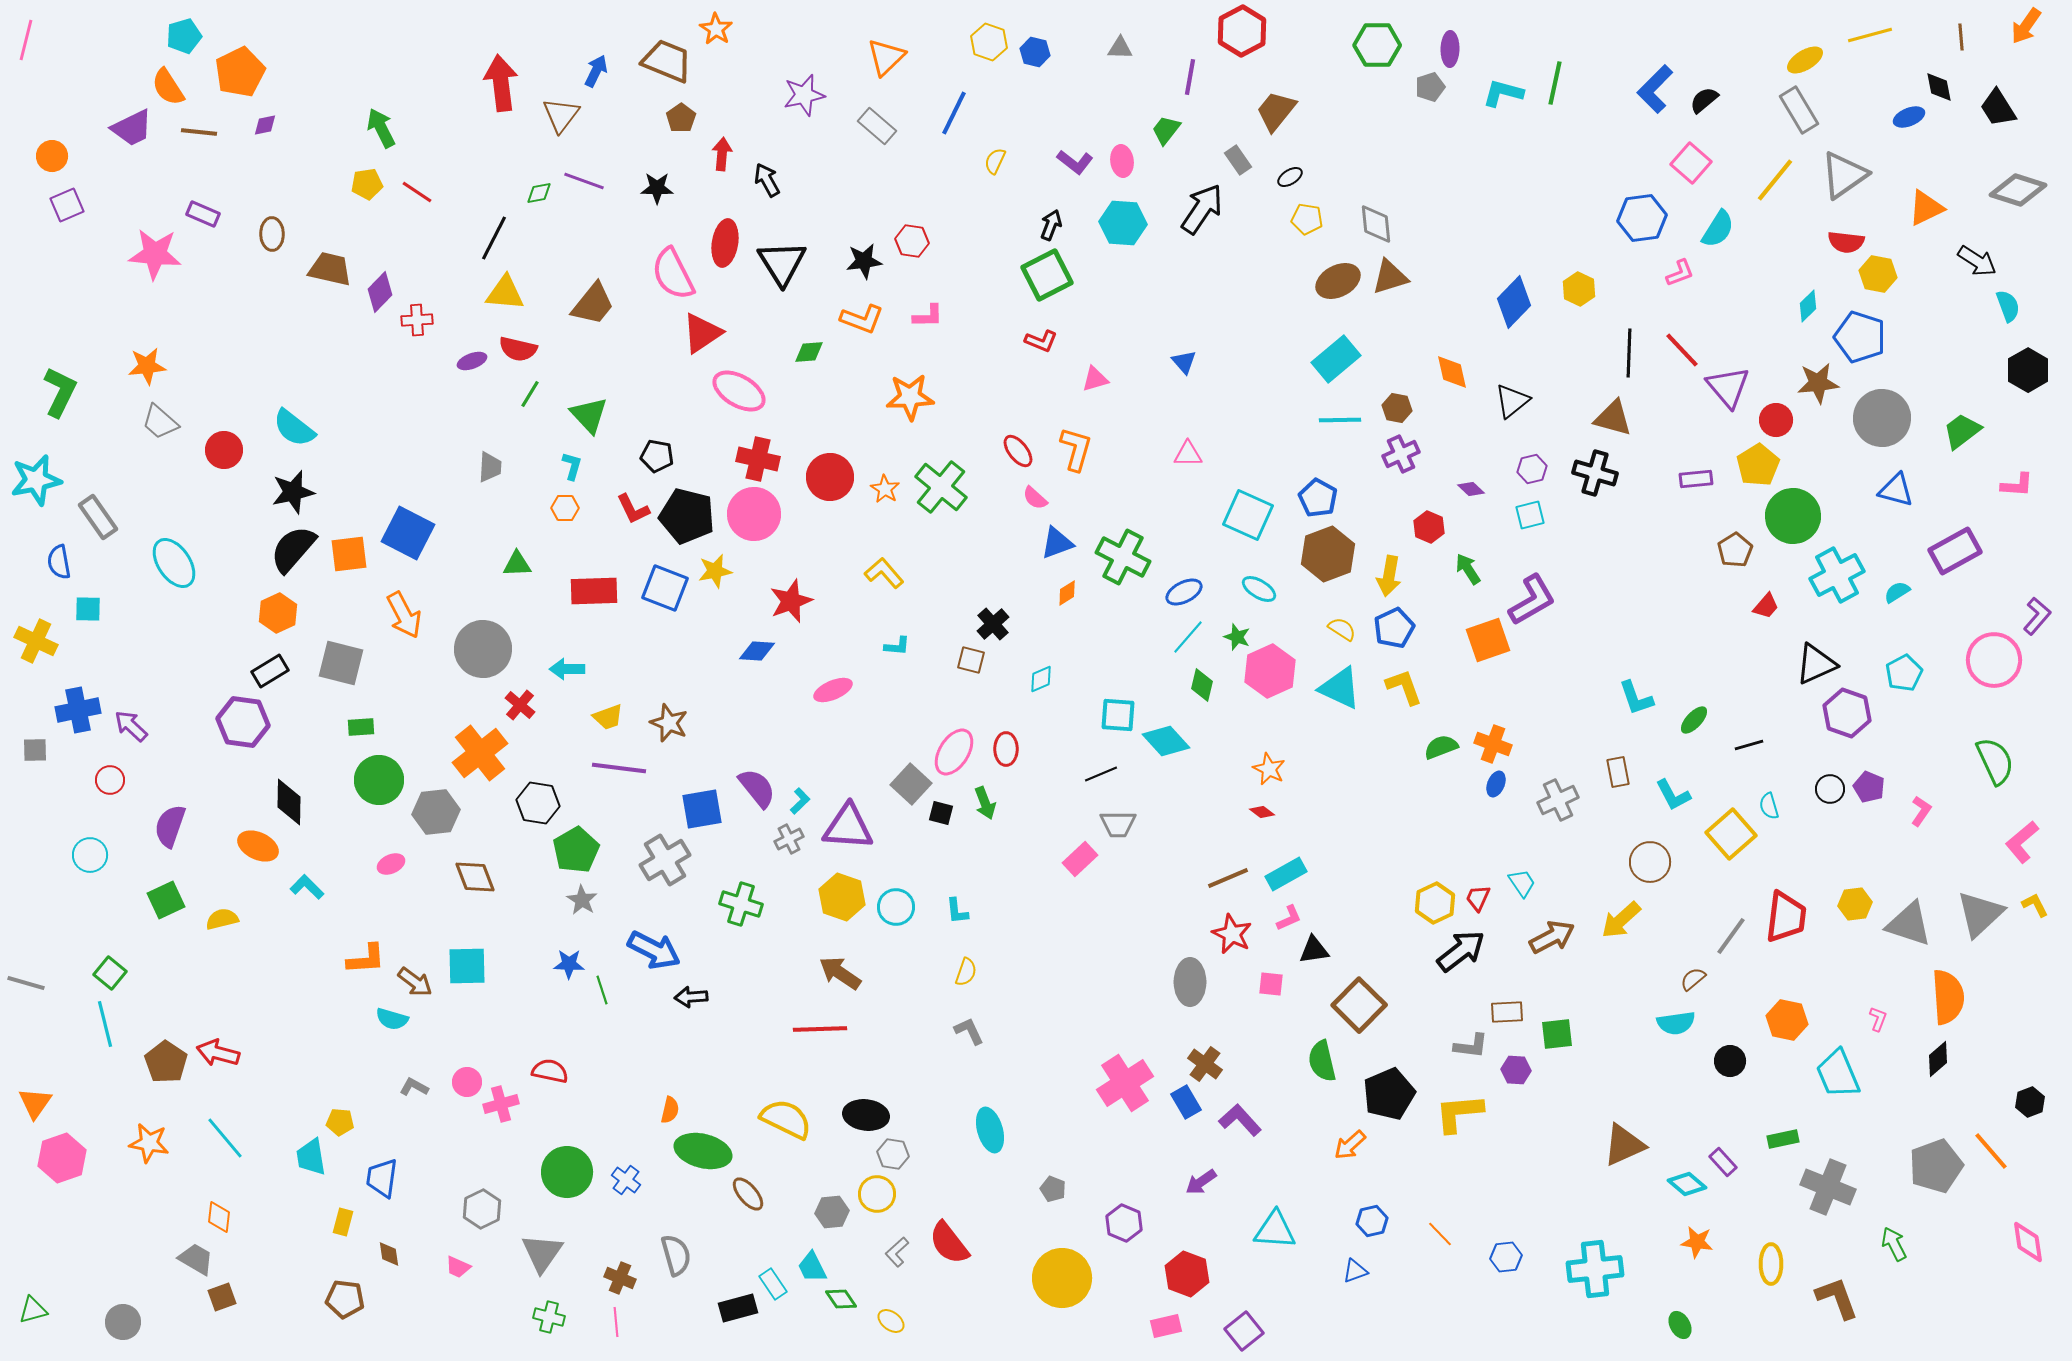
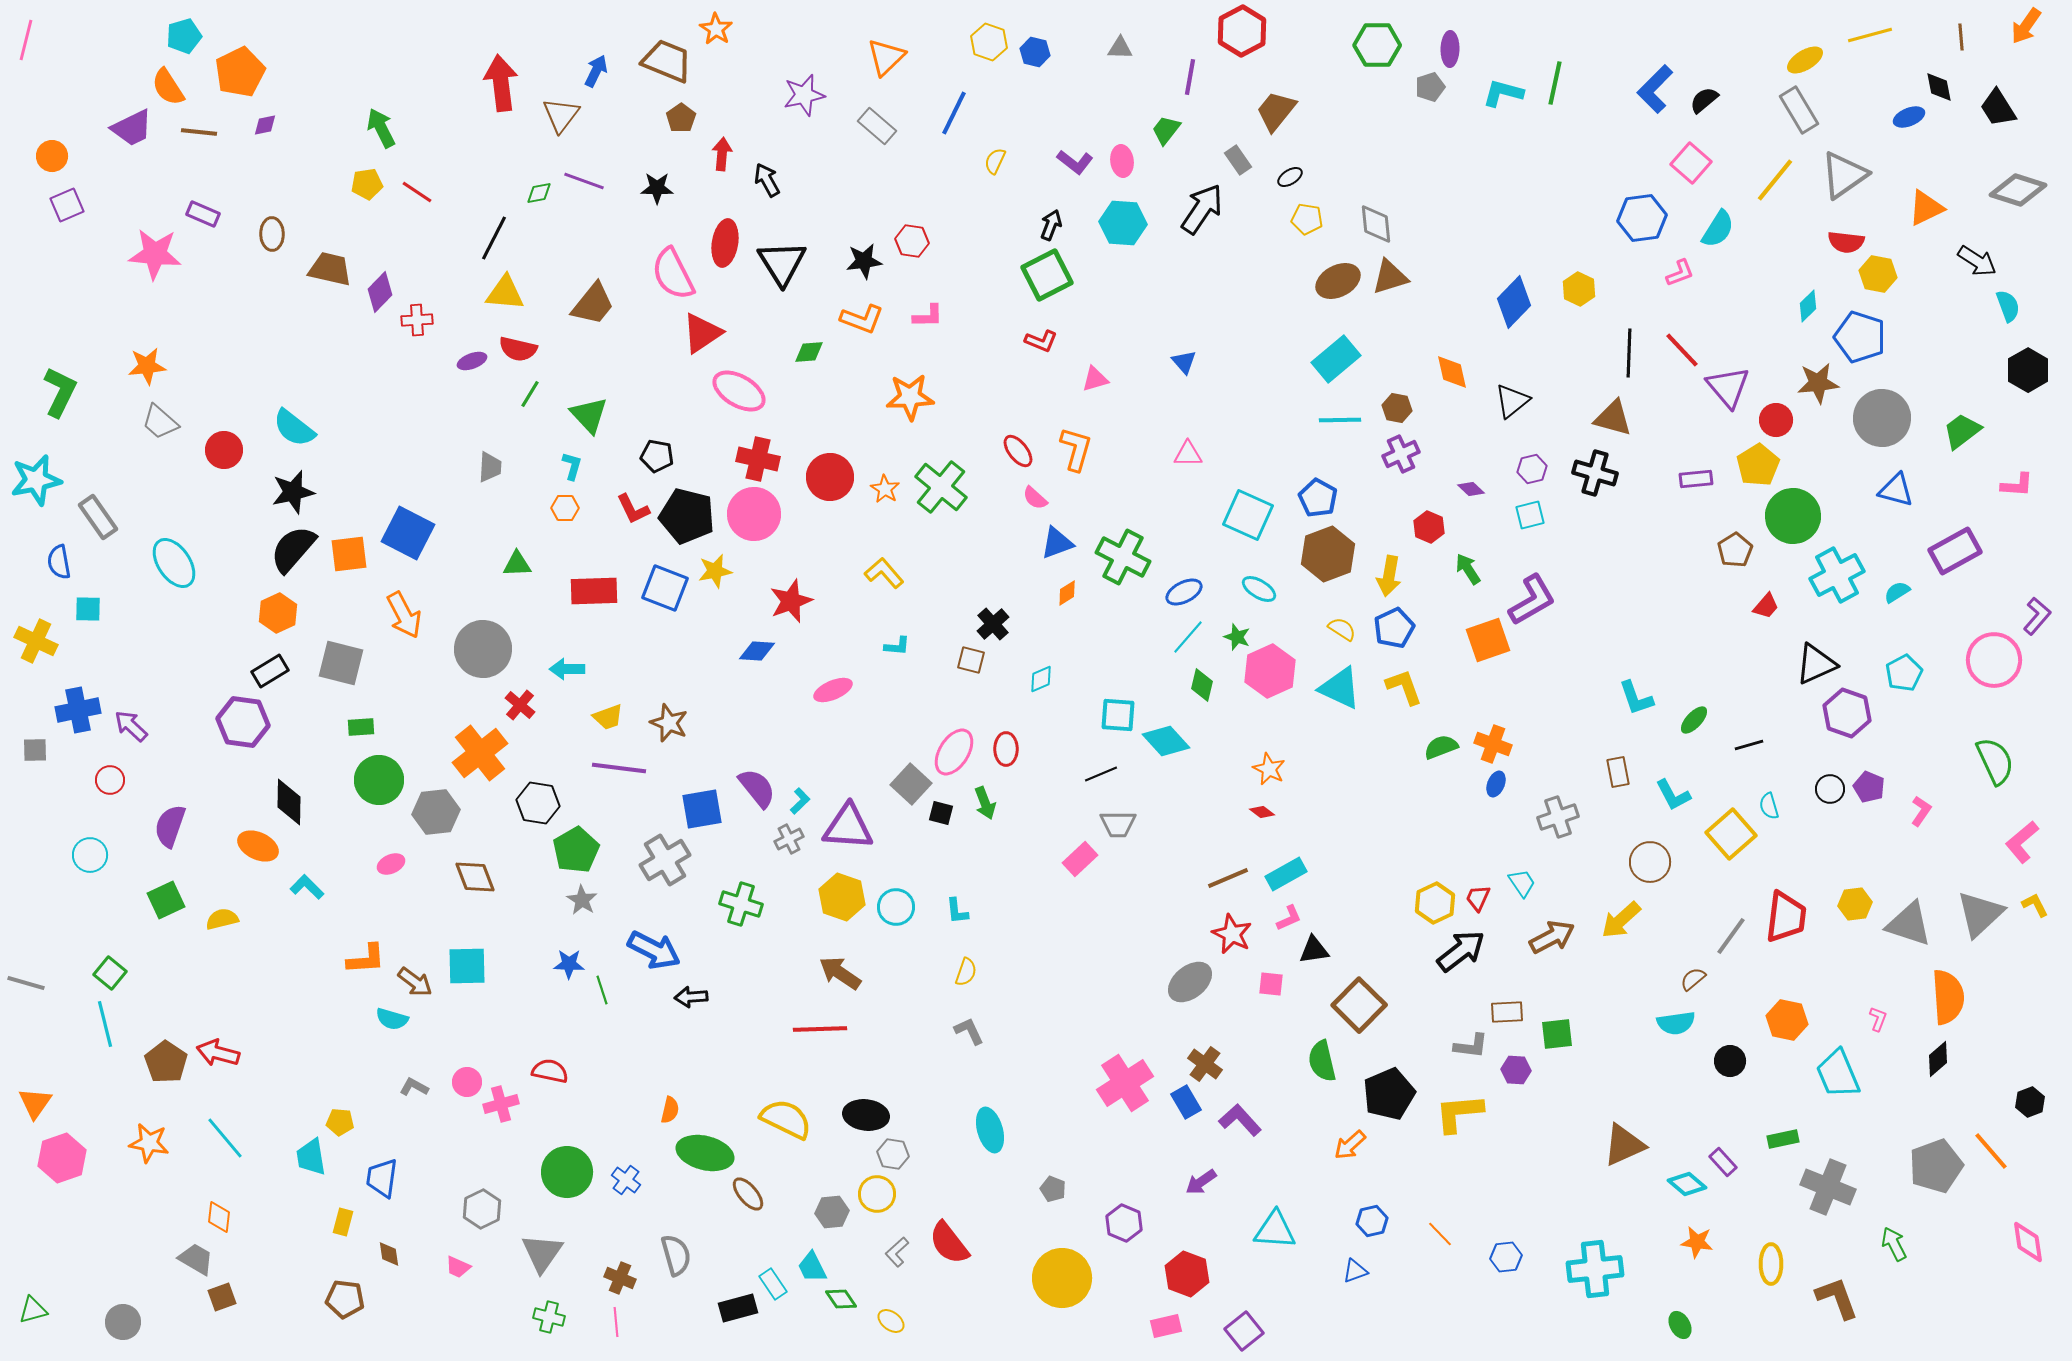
gray cross at (1558, 800): moved 17 px down; rotated 6 degrees clockwise
gray ellipse at (1190, 982): rotated 51 degrees clockwise
green ellipse at (703, 1151): moved 2 px right, 2 px down
